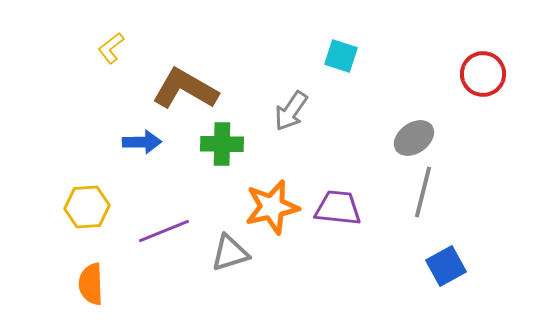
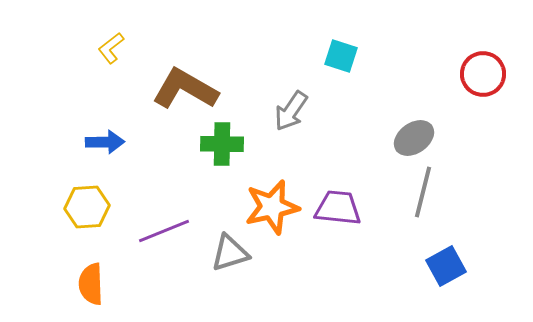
blue arrow: moved 37 px left
